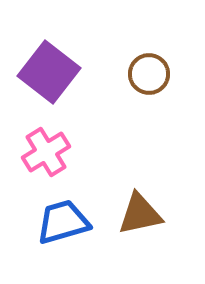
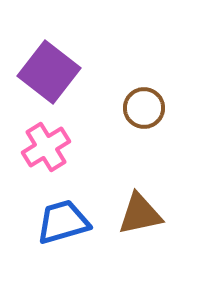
brown circle: moved 5 px left, 34 px down
pink cross: moved 5 px up
